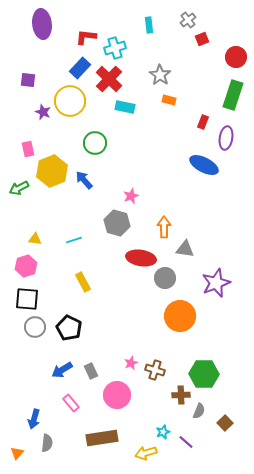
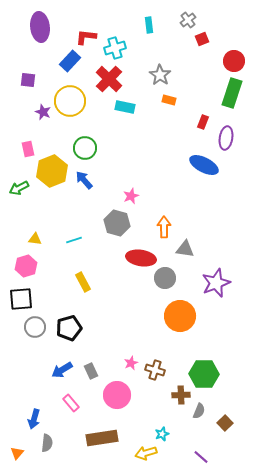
purple ellipse at (42, 24): moved 2 px left, 3 px down
red circle at (236, 57): moved 2 px left, 4 px down
blue rectangle at (80, 68): moved 10 px left, 7 px up
green rectangle at (233, 95): moved 1 px left, 2 px up
green circle at (95, 143): moved 10 px left, 5 px down
black square at (27, 299): moved 6 px left; rotated 10 degrees counterclockwise
black pentagon at (69, 328): rotated 30 degrees clockwise
cyan star at (163, 432): moved 1 px left, 2 px down
purple line at (186, 442): moved 15 px right, 15 px down
